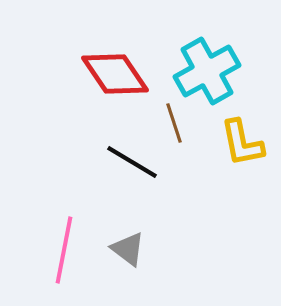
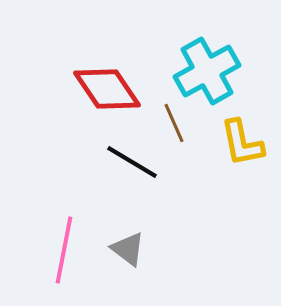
red diamond: moved 8 px left, 15 px down
brown line: rotated 6 degrees counterclockwise
